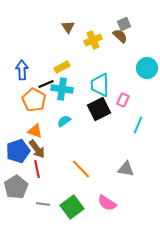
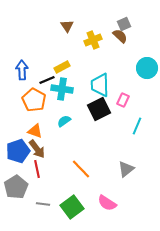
brown triangle: moved 1 px left, 1 px up
black line: moved 1 px right, 4 px up
cyan line: moved 1 px left, 1 px down
gray triangle: rotated 48 degrees counterclockwise
